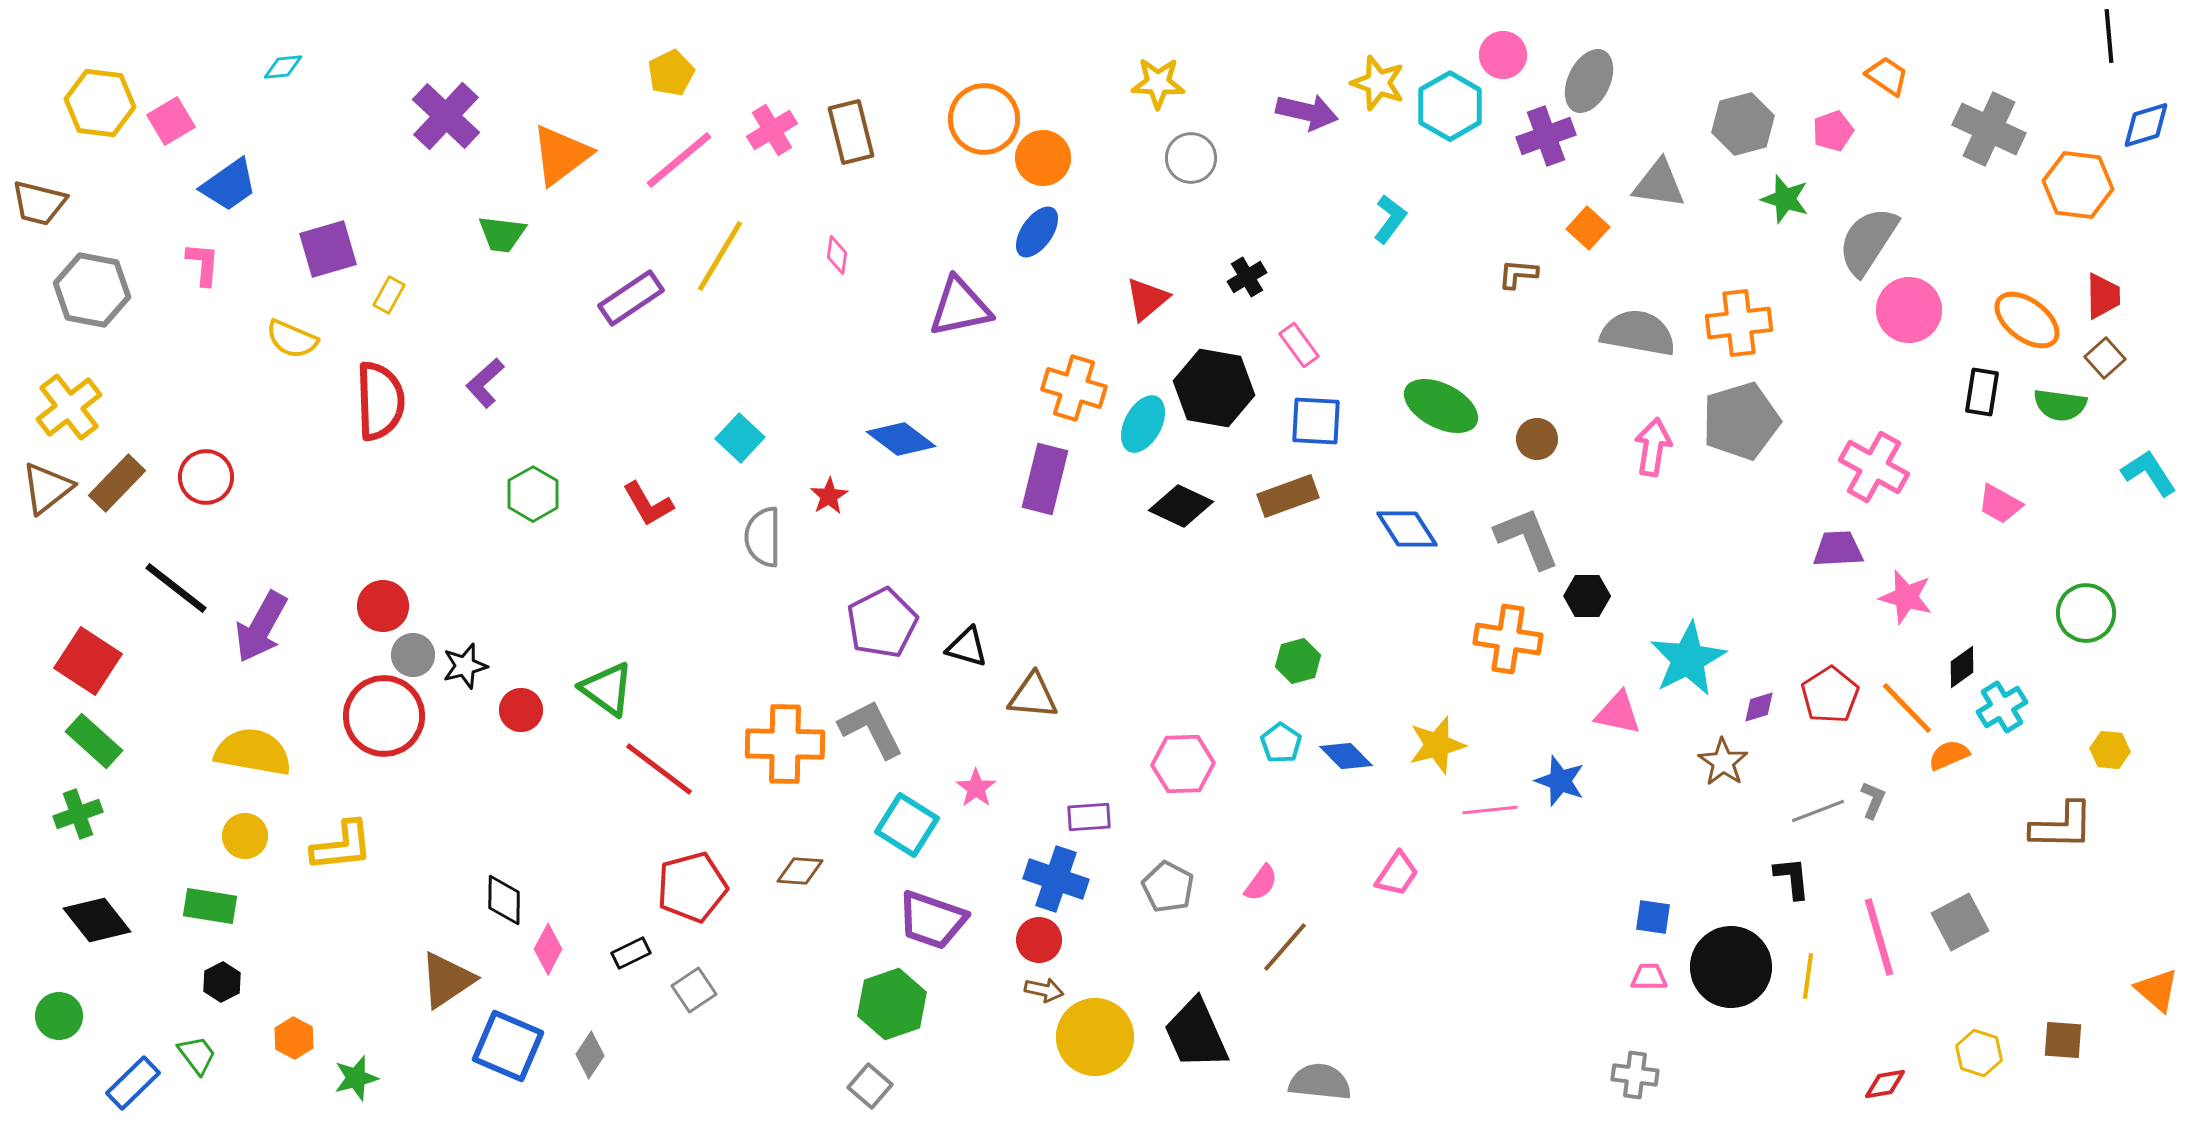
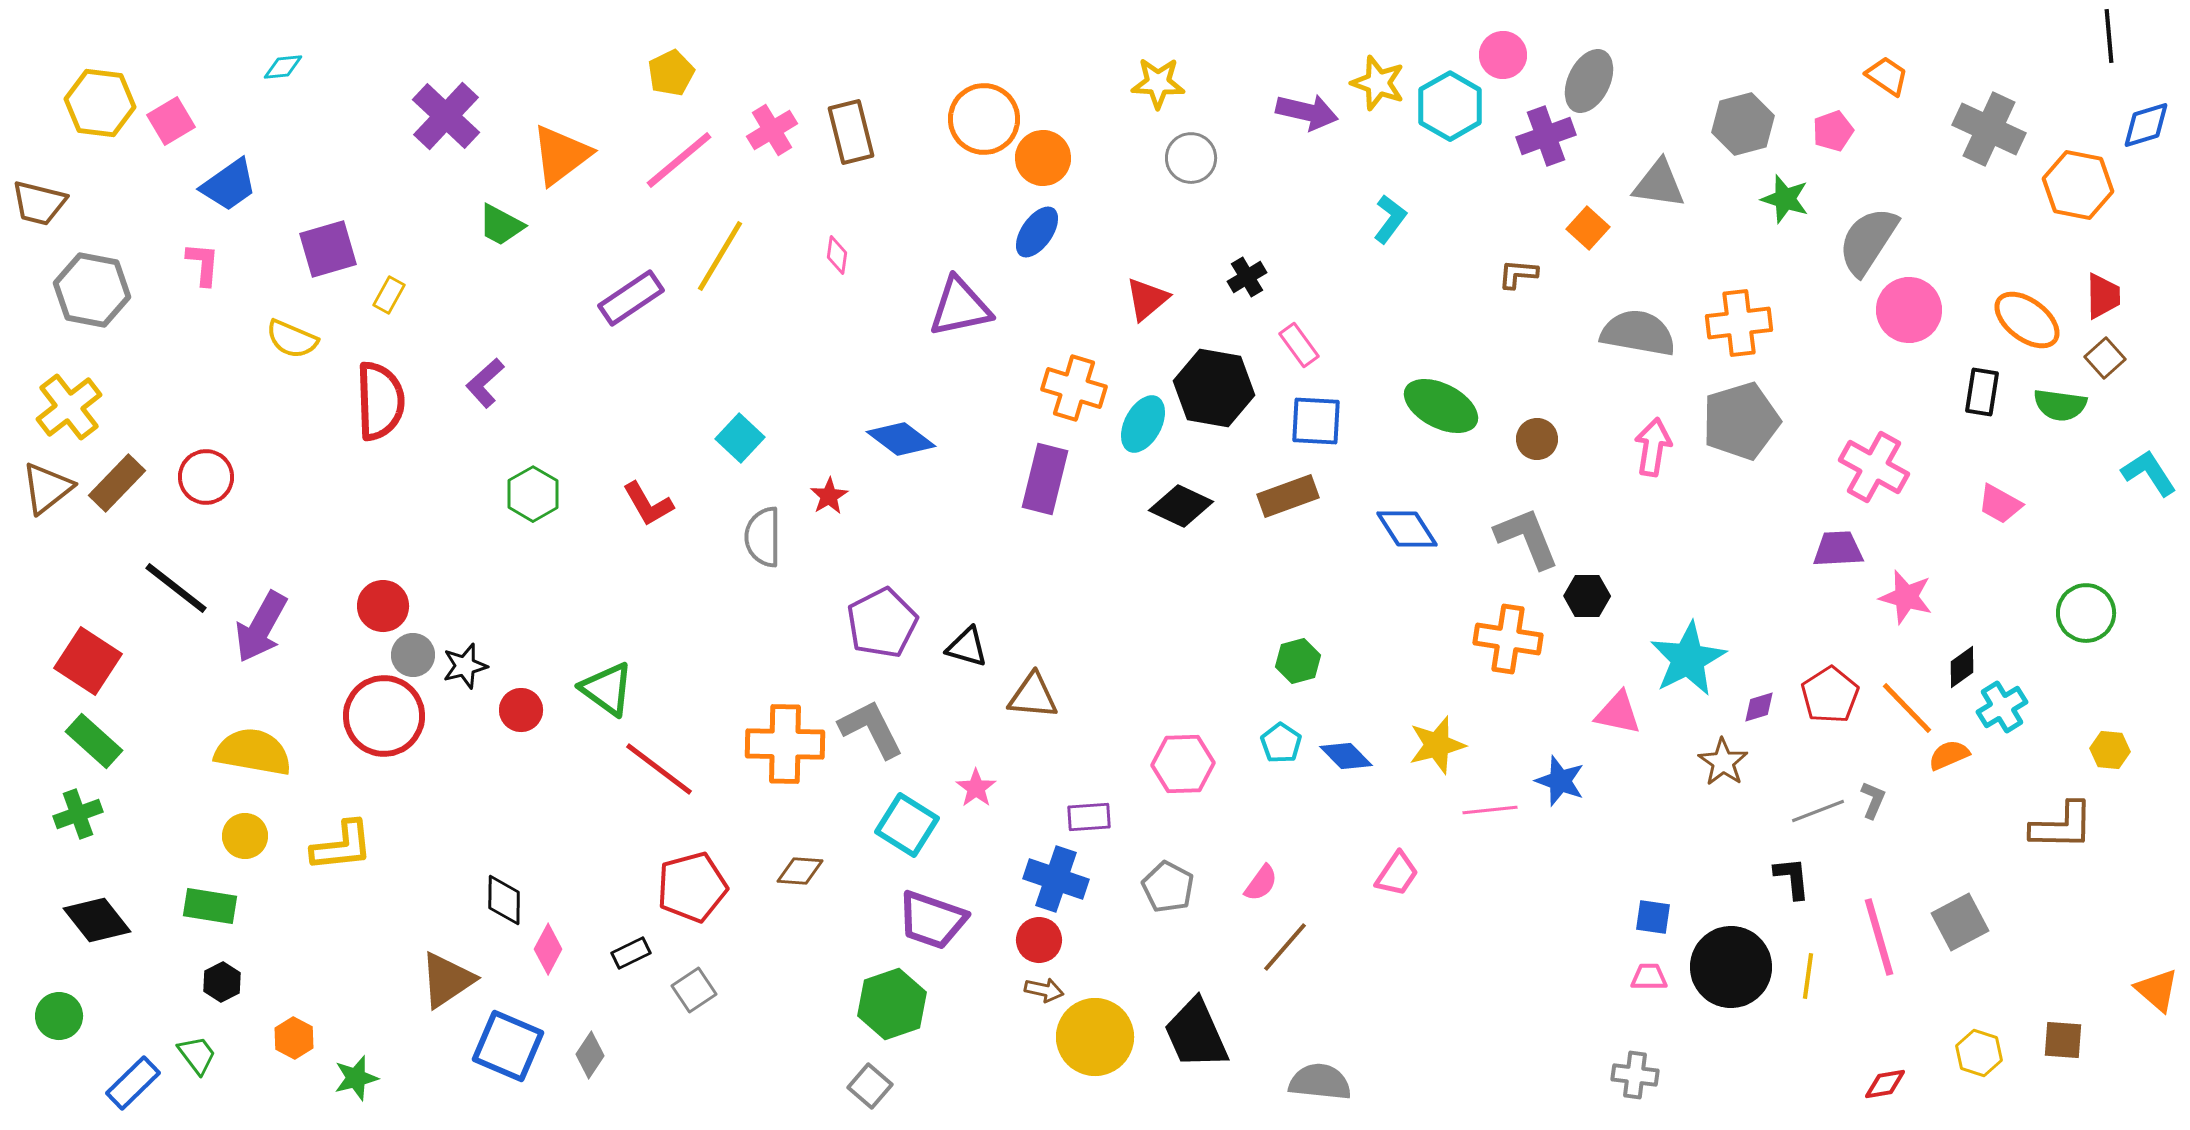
orange hexagon at (2078, 185): rotated 4 degrees clockwise
green trapezoid at (502, 234): moved 1 px left, 9 px up; rotated 21 degrees clockwise
